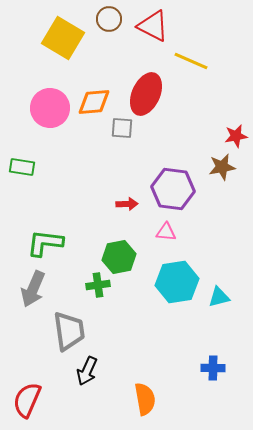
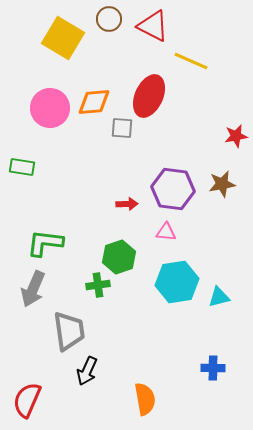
red ellipse: moved 3 px right, 2 px down
brown star: moved 17 px down
green hexagon: rotated 8 degrees counterclockwise
